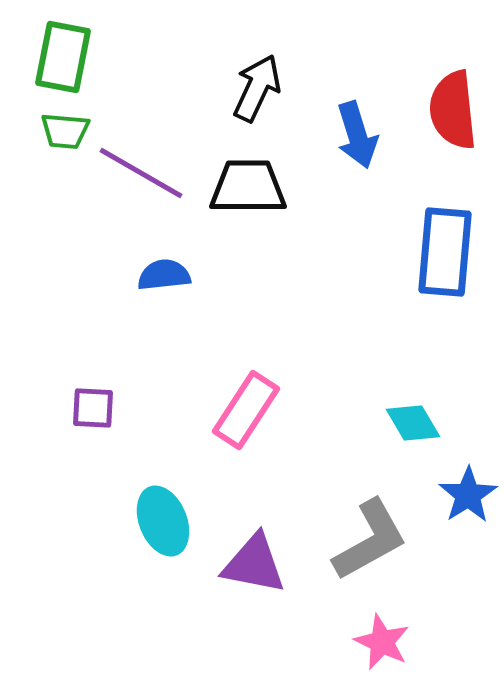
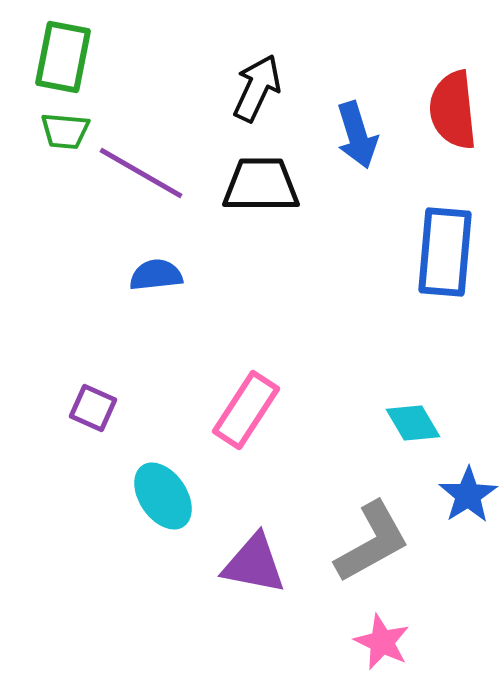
black trapezoid: moved 13 px right, 2 px up
blue semicircle: moved 8 px left
purple square: rotated 21 degrees clockwise
cyan ellipse: moved 25 px up; rotated 12 degrees counterclockwise
gray L-shape: moved 2 px right, 2 px down
